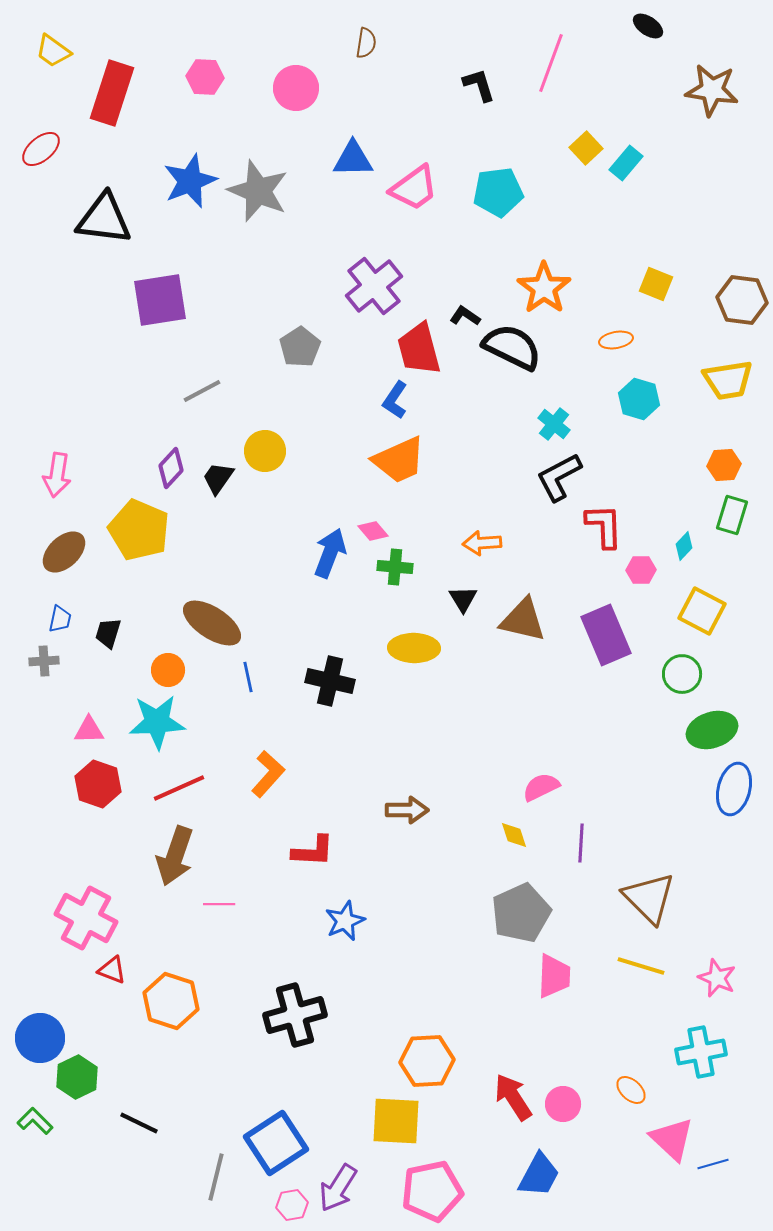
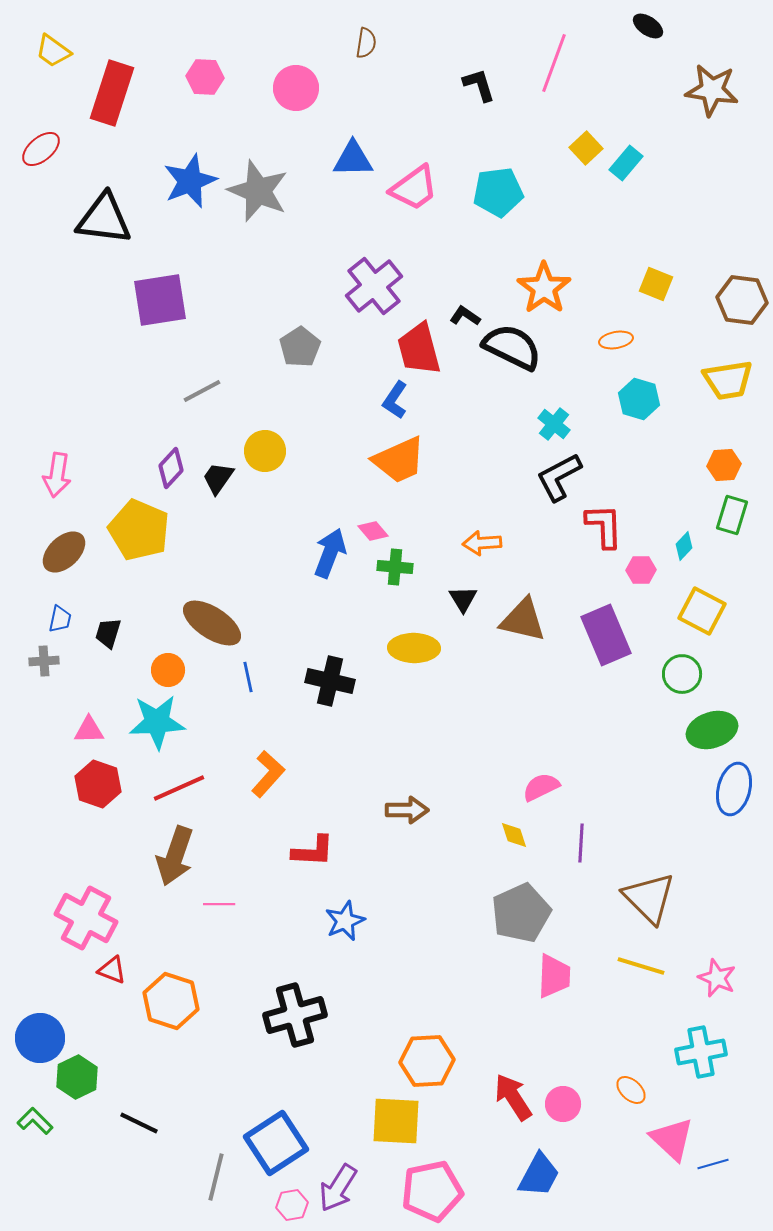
pink line at (551, 63): moved 3 px right
